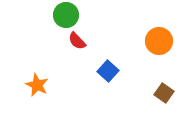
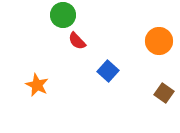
green circle: moved 3 px left
